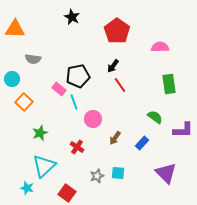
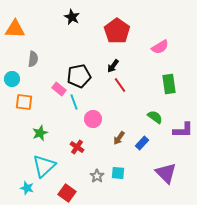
pink semicircle: rotated 150 degrees clockwise
gray semicircle: rotated 91 degrees counterclockwise
black pentagon: moved 1 px right
orange square: rotated 36 degrees counterclockwise
brown arrow: moved 4 px right
gray star: rotated 16 degrees counterclockwise
